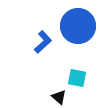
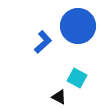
cyan square: rotated 18 degrees clockwise
black triangle: rotated 14 degrees counterclockwise
